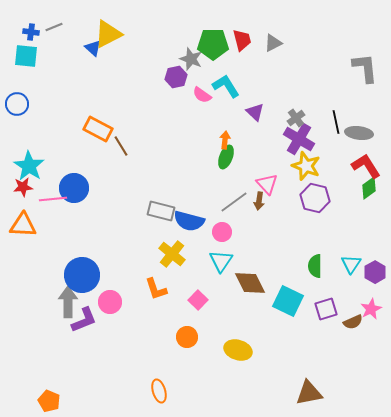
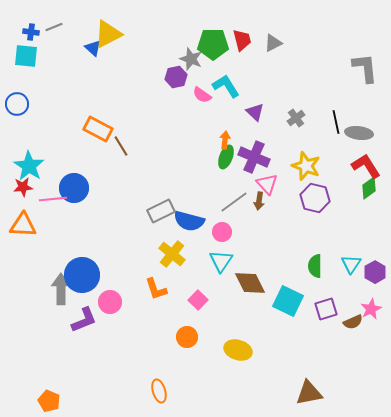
purple cross at (299, 139): moved 45 px left, 18 px down; rotated 8 degrees counterclockwise
gray rectangle at (161, 211): rotated 40 degrees counterclockwise
gray arrow at (68, 302): moved 7 px left, 13 px up
